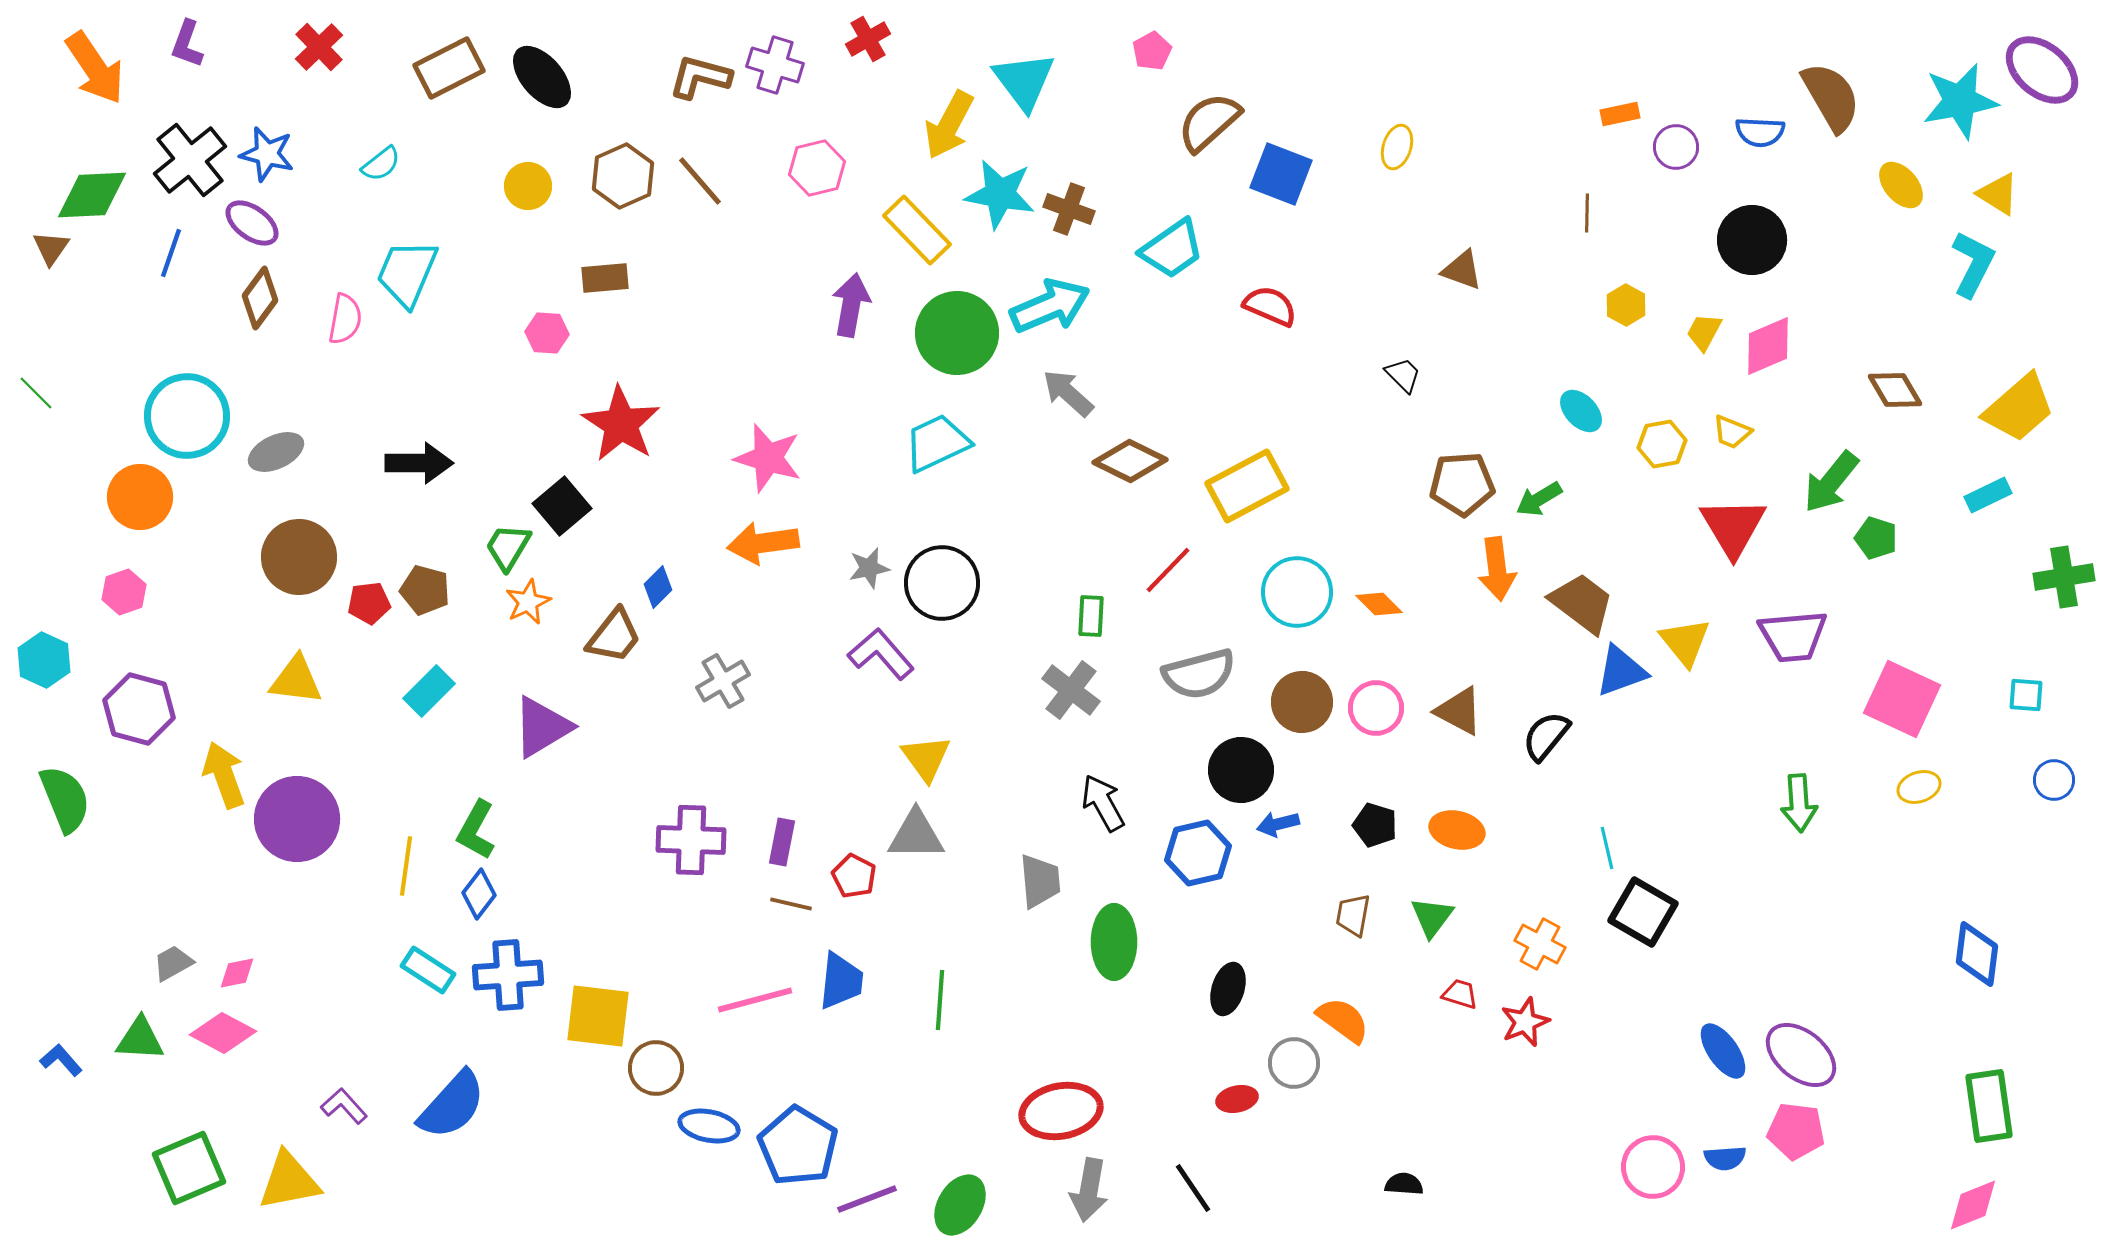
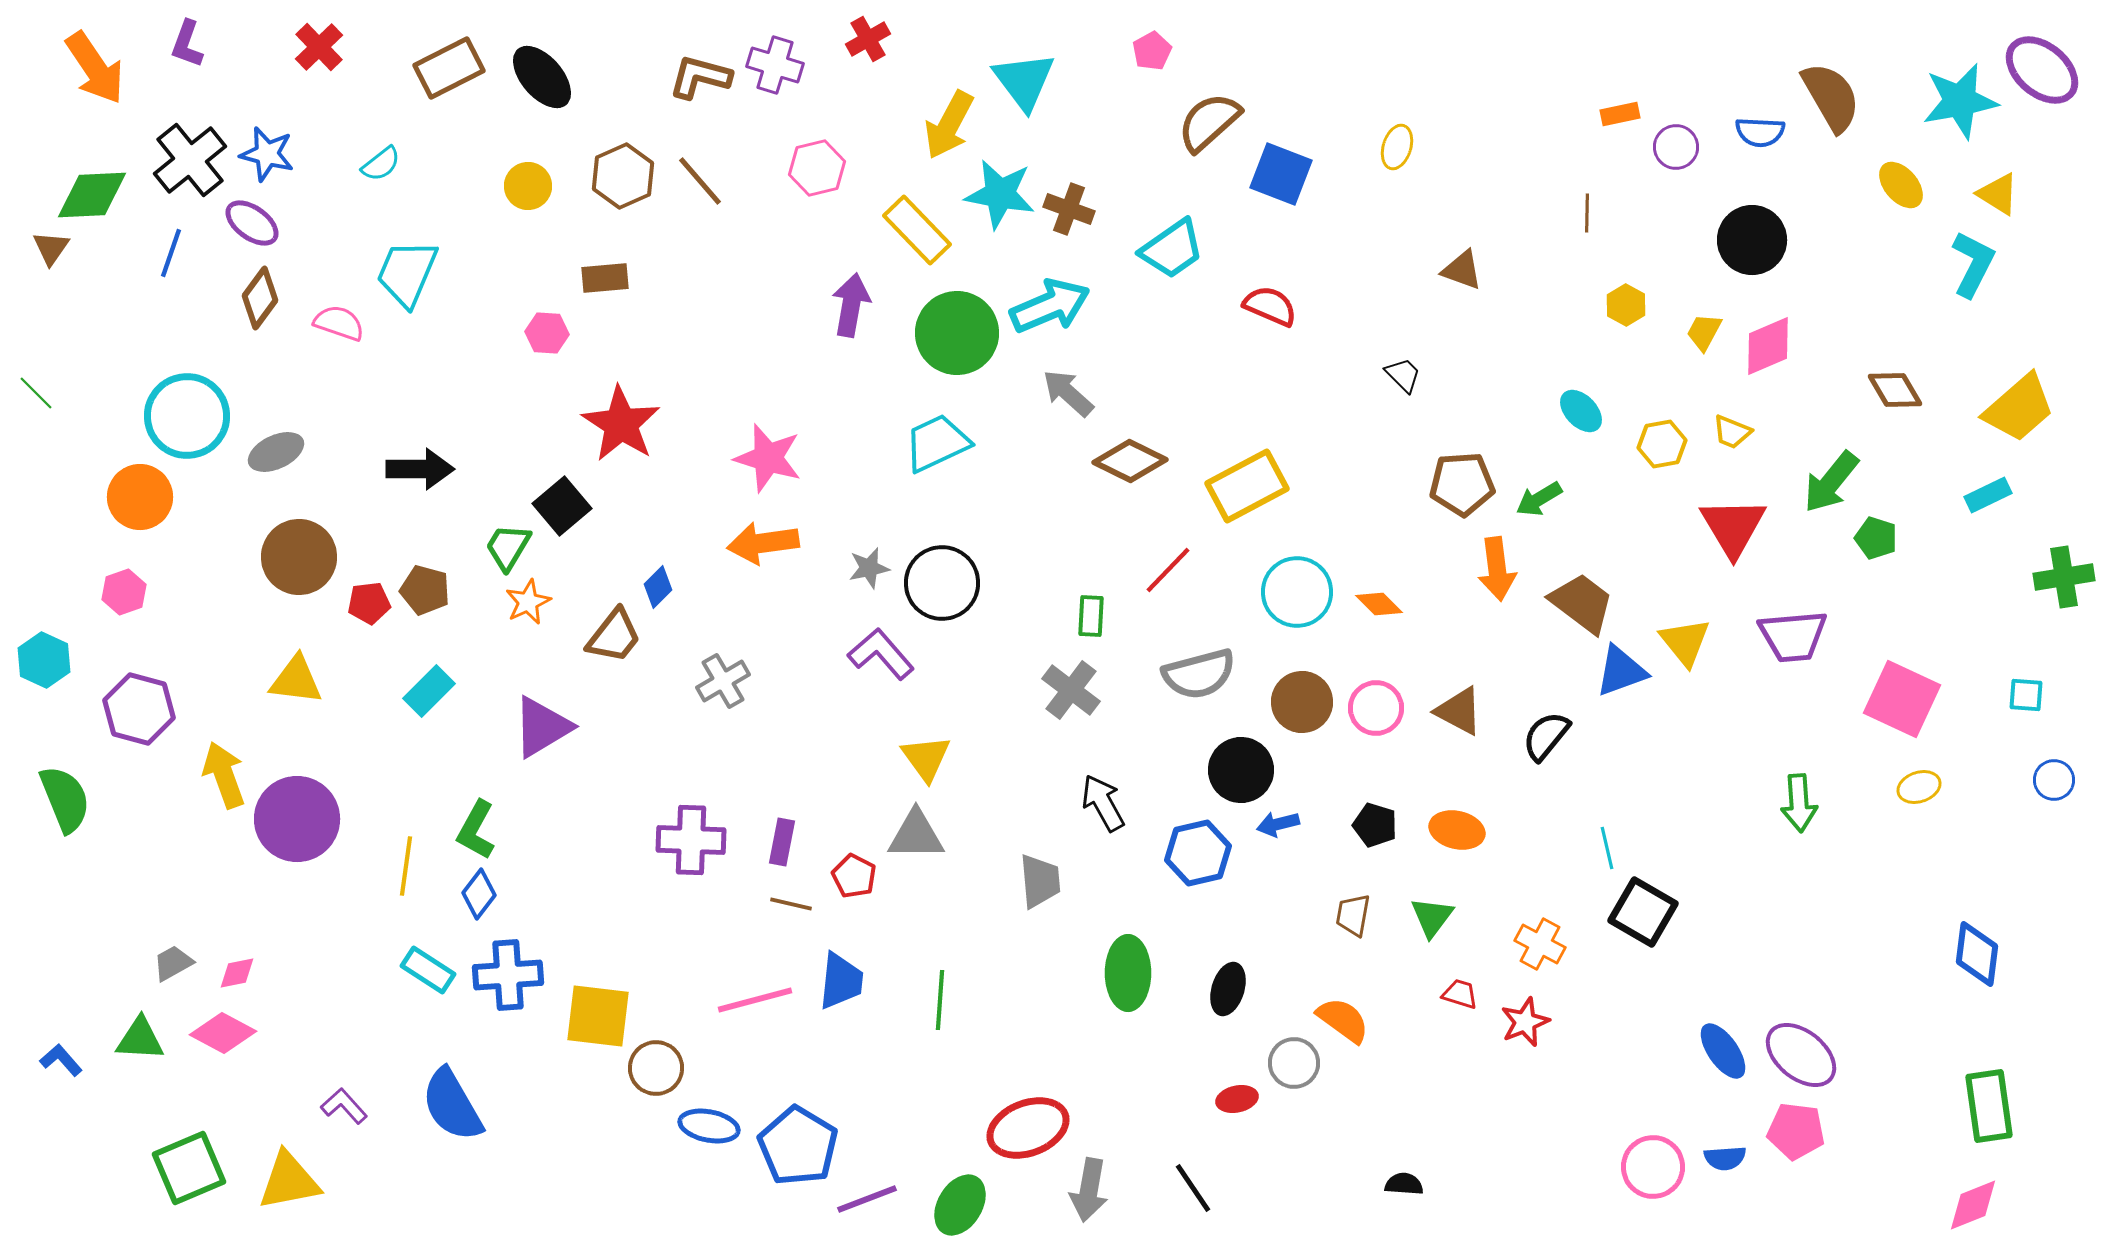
pink semicircle at (345, 319): moved 6 px left, 4 px down; rotated 81 degrees counterclockwise
black arrow at (419, 463): moved 1 px right, 6 px down
green ellipse at (1114, 942): moved 14 px right, 31 px down
blue semicircle at (452, 1105): rotated 108 degrees clockwise
red ellipse at (1061, 1111): moved 33 px left, 17 px down; rotated 10 degrees counterclockwise
